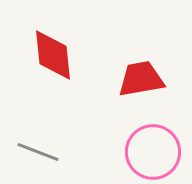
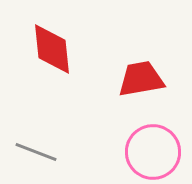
red diamond: moved 1 px left, 6 px up
gray line: moved 2 px left
